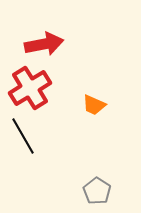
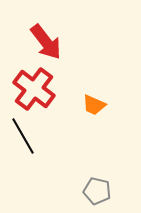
red arrow: moved 2 px right, 2 px up; rotated 63 degrees clockwise
red cross: moved 4 px right, 1 px down; rotated 21 degrees counterclockwise
gray pentagon: rotated 20 degrees counterclockwise
